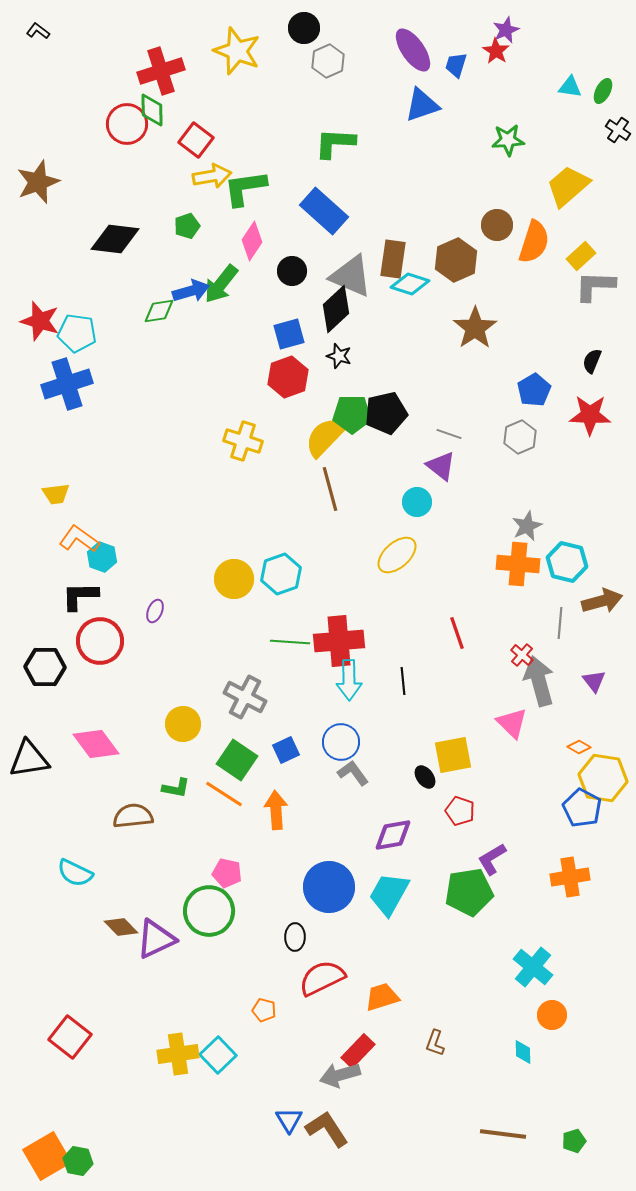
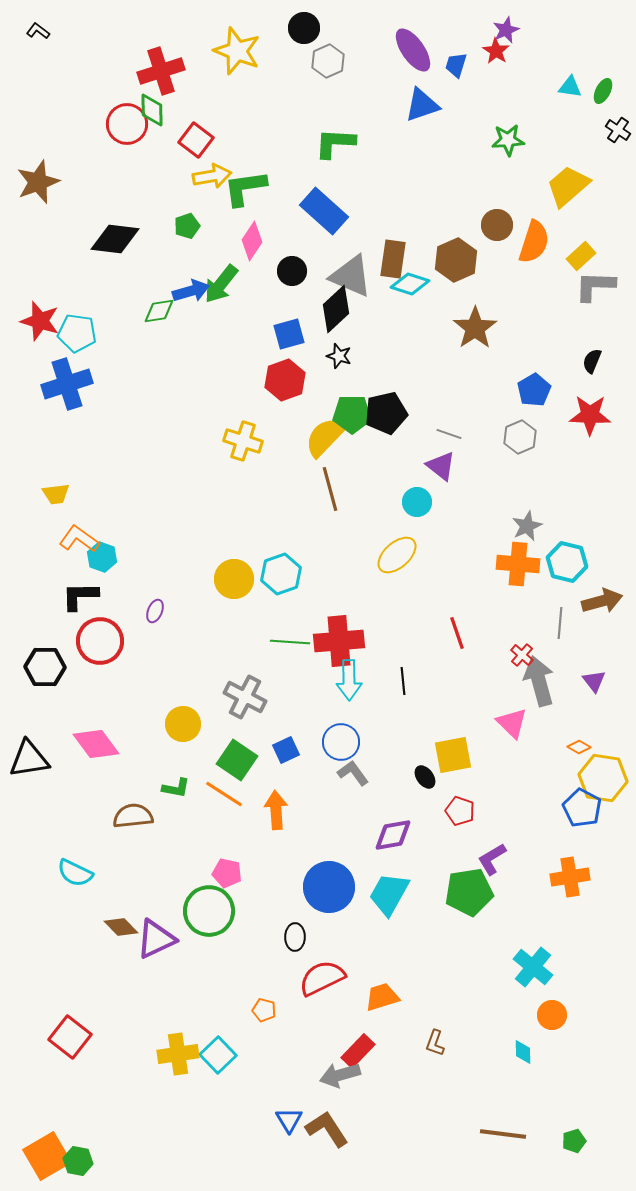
red hexagon at (288, 377): moved 3 px left, 3 px down
